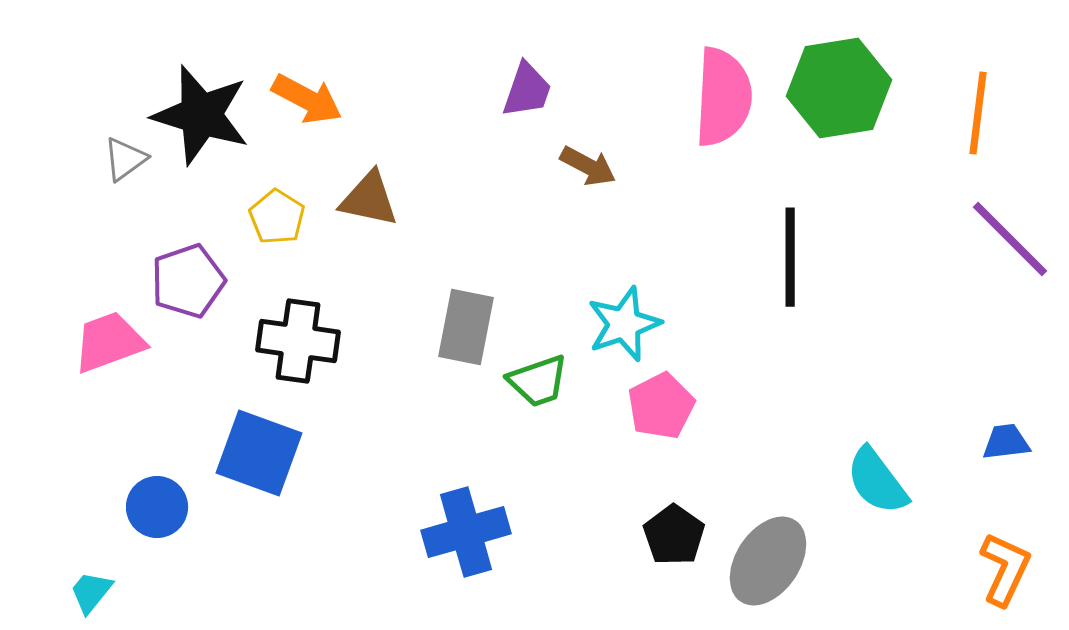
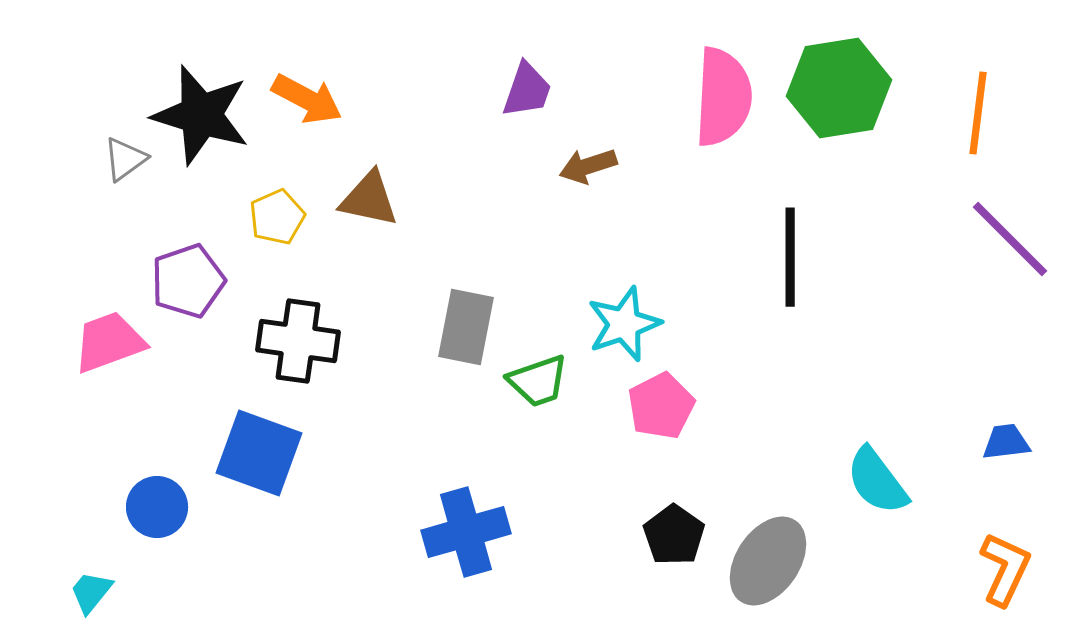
brown arrow: rotated 134 degrees clockwise
yellow pentagon: rotated 16 degrees clockwise
